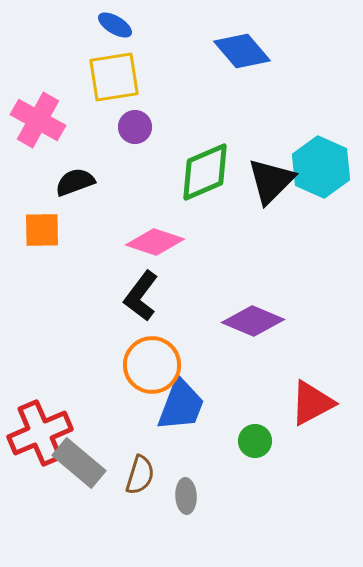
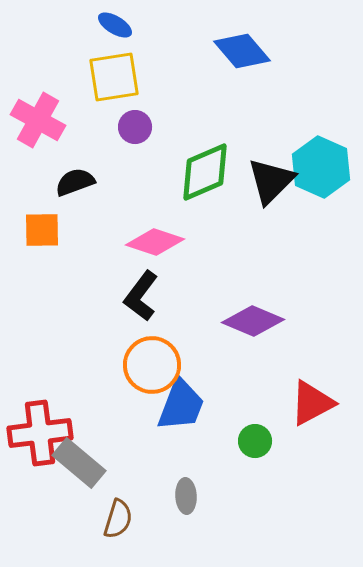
red cross: rotated 16 degrees clockwise
brown semicircle: moved 22 px left, 44 px down
